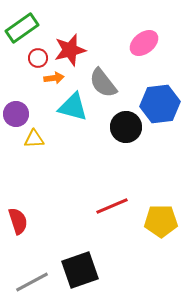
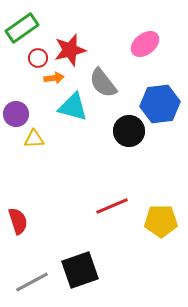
pink ellipse: moved 1 px right, 1 px down
black circle: moved 3 px right, 4 px down
